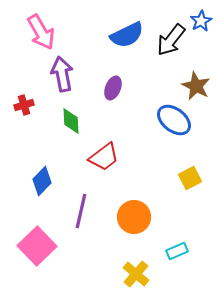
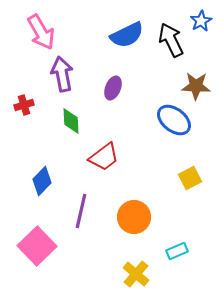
black arrow: rotated 116 degrees clockwise
brown star: rotated 24 degrees counterclockwise
